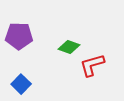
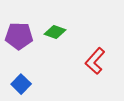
green diamond: moved 14 px left, 15 px up
red L-shape: moved 3 px right, 4 px up; rotated 32 degrees counterclockwise
